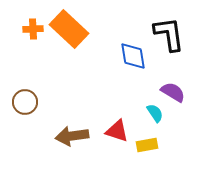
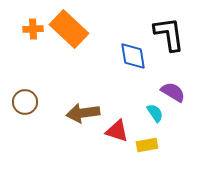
brown arrow: moved 11 px right, 23 px up
